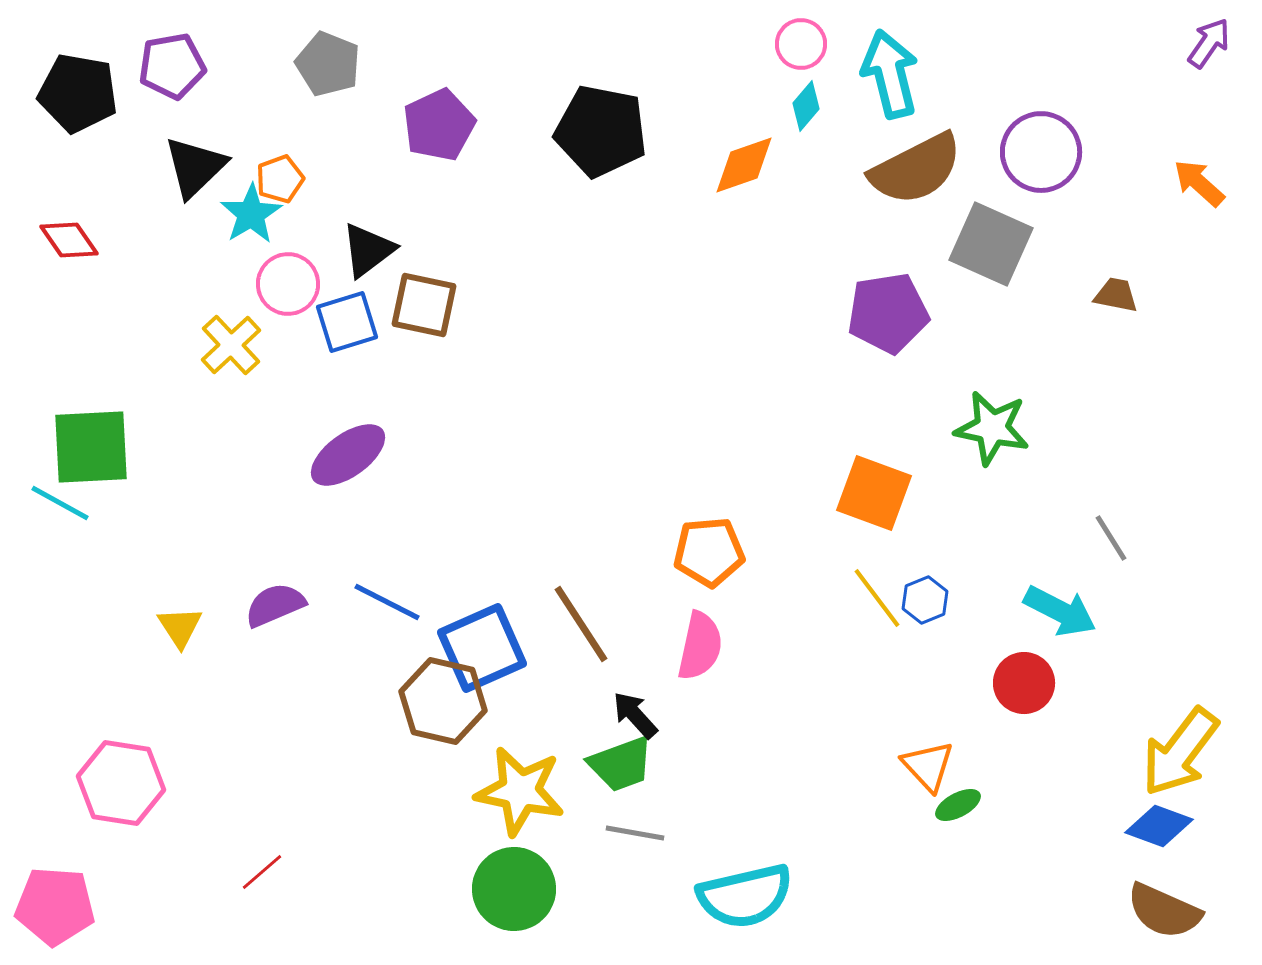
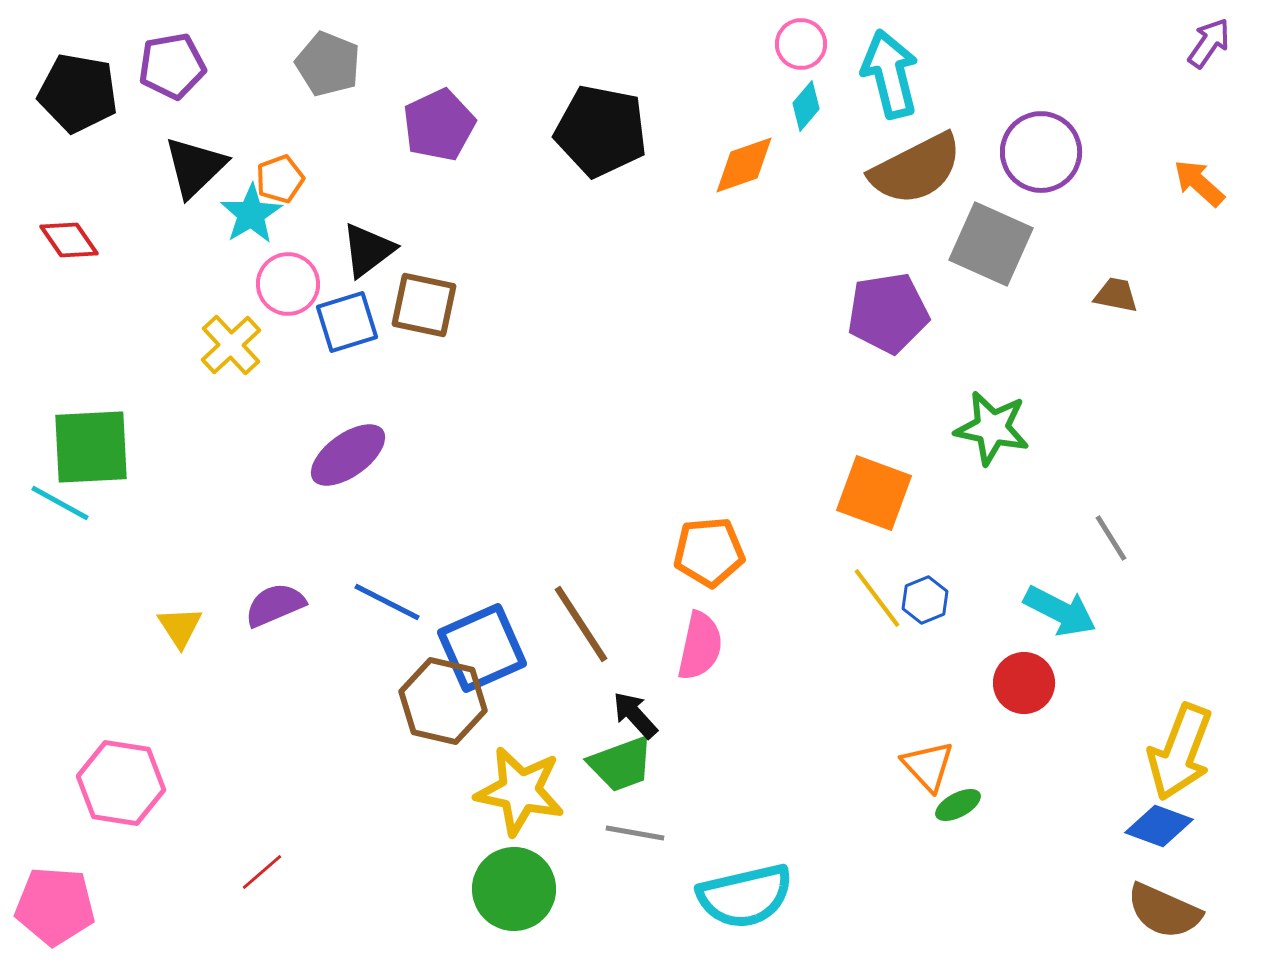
yellow arrow at (1180, 752): rotated 16 degrees counterclockwise
